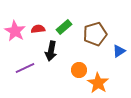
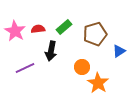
orange circle: moved 3 px right, 3 px up
